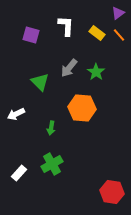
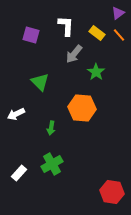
gray arrow: moved 5 px right, 14 px up
